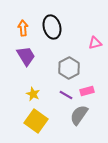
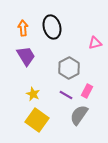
pink rectangle: rotated 48 degrees counterclockwise
yellow square: moved 1 px right, 1 px up
